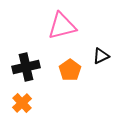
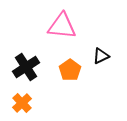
pink triangle: rotated 20 degrees clockwise
black cross: rotated 20 degrees counterclockwise
